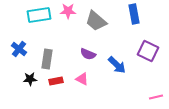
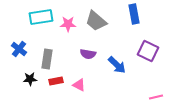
pink star: moved 13 px down
cyan rectangle: moved 2 px right, 2 px down
purple semicircle: rotated 14 degrees counterclockwise
pink triangle: moved 3 px left, 6 px down
